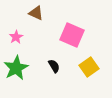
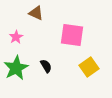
pink square: rotated 15 degrees counterclockwise
black semicircle: moved 8 px left
